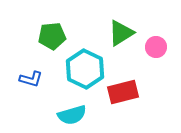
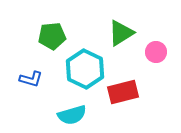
pink circle: moved 5 px down
